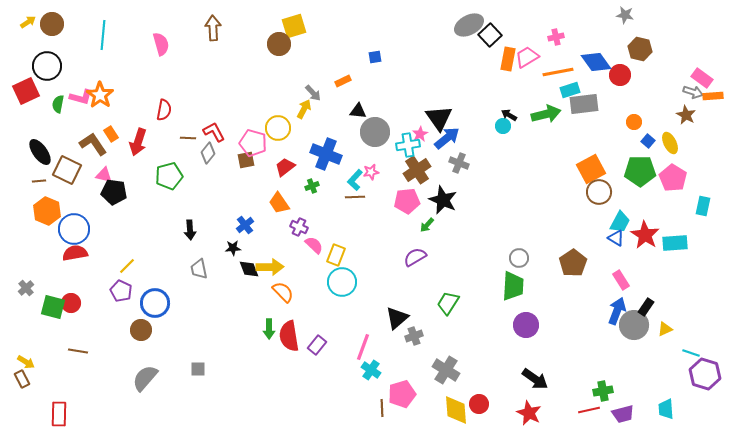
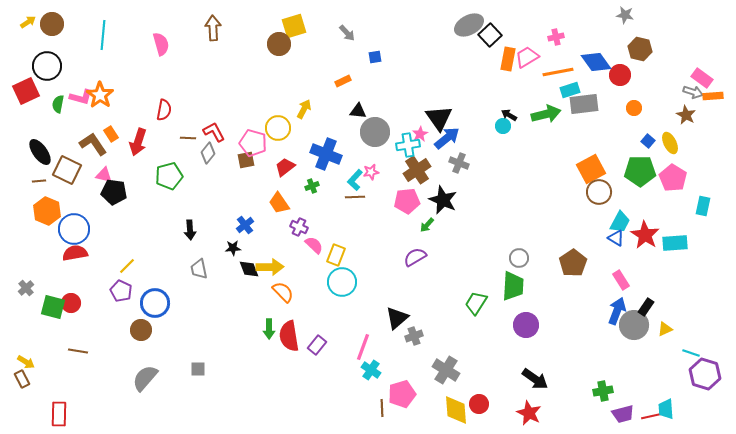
gray arrow at (313, 93): moved 34 px right, 60 px up
orange circle at (634, 122): moved 14 px up
green trapezoid at (448, 303): moved 28 px right
red line at (589, 410): moved 63 px right, 6 px down
